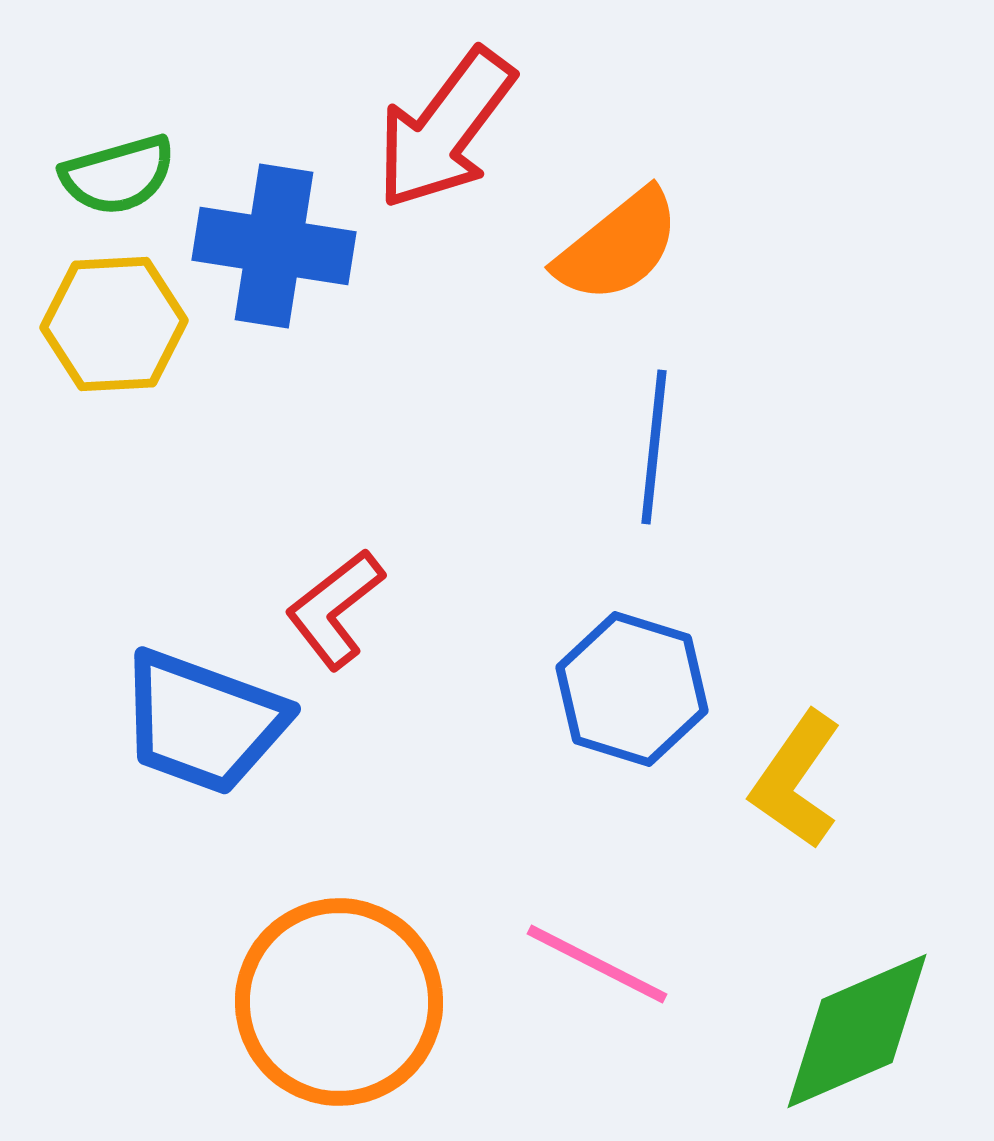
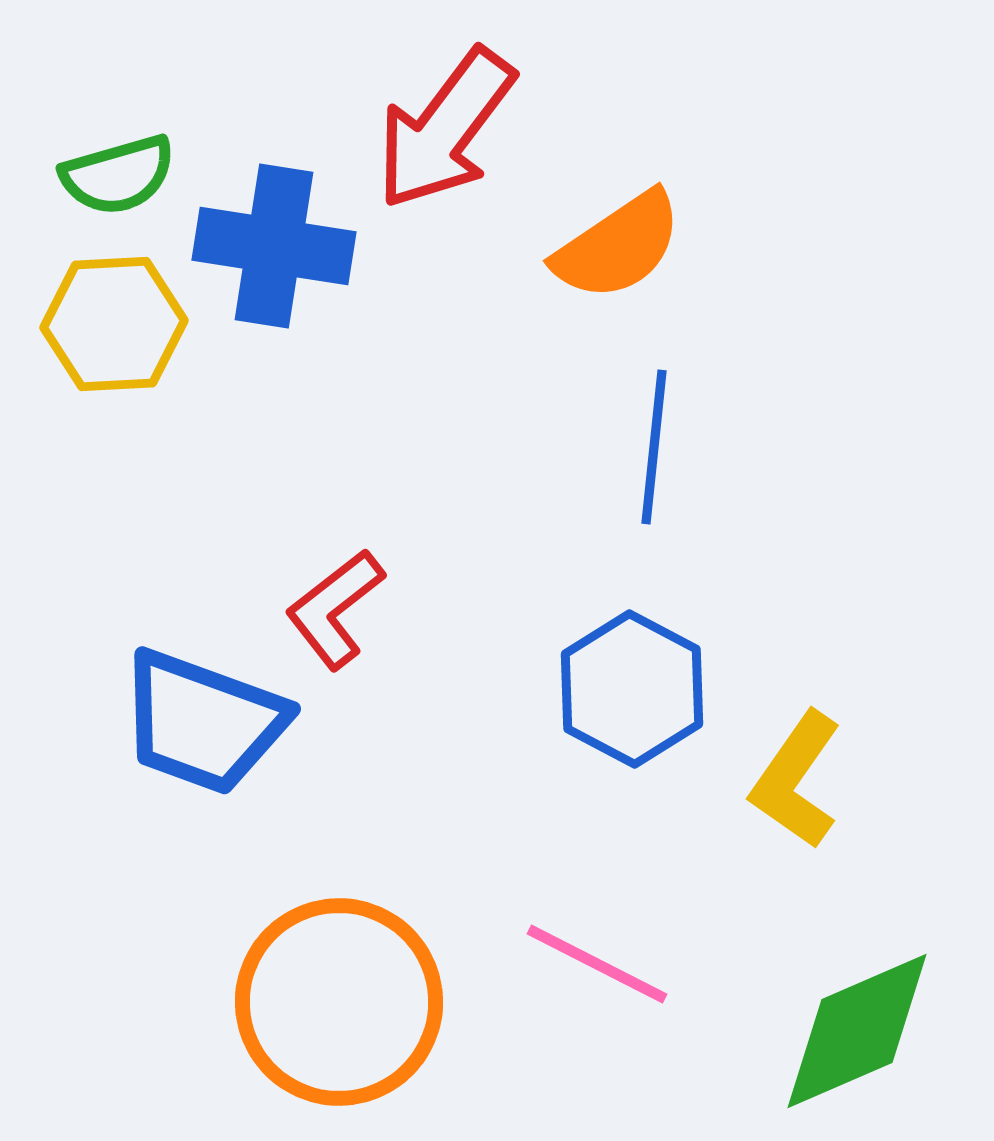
orange semicircle: rotated 5 degrees clockwise
blue hexagon: rotated 11 degrees clockwise
